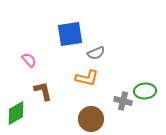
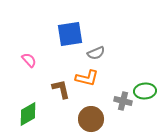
brown L-shape: moved 18 px right, 2 px up
green diamond: moved 12 px right, 1 px down
